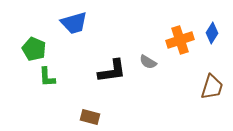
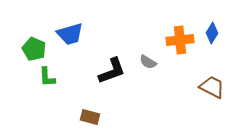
blue trapezoid: moved 4 px left, 11 px down
orange cross: rotated 12 degrees clockwise
black L-shape: rotated 12 degrees counterclockwise
brown trapezoid: rotated 80 degrees counterclockwise
